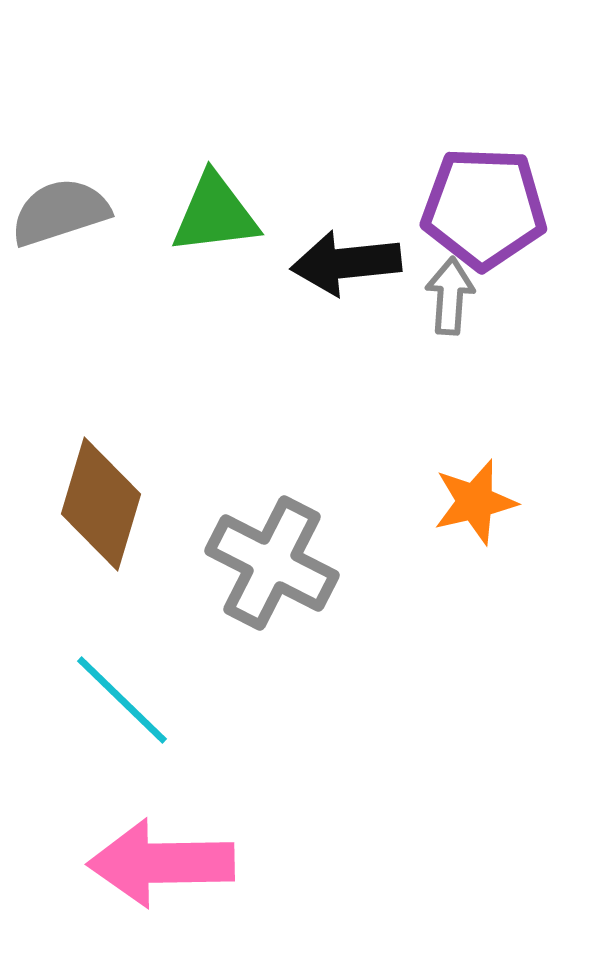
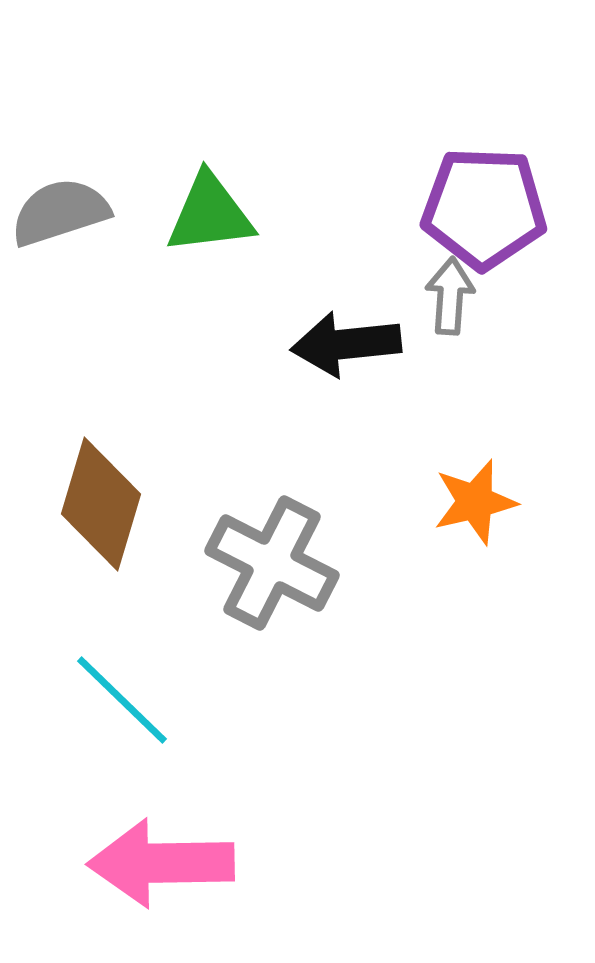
green triangle: moved 5 px left
black arrow: moved 81 px down
